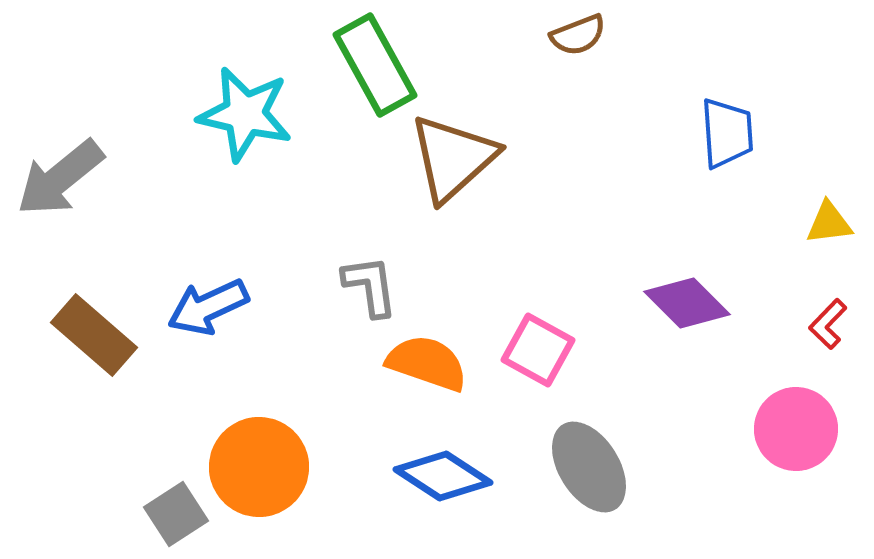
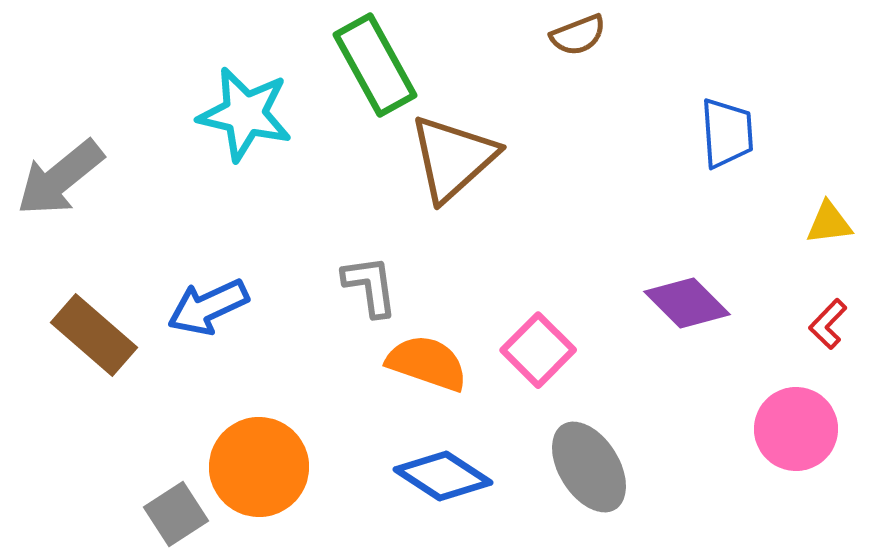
pink square: rotated 16 degrees clockwise
